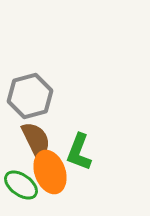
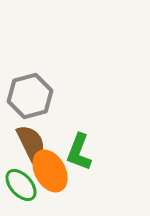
brown semicircle: moved 5 px left, 3 px down
orange ellipse: moved 1 px up; rotated 9 degrees counterclockwise
green ellipse: rotated 12 degrees clockwise
